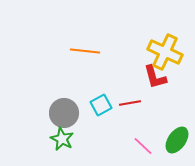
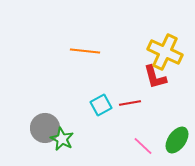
gray circle: moved 19 px left, 15 px down
